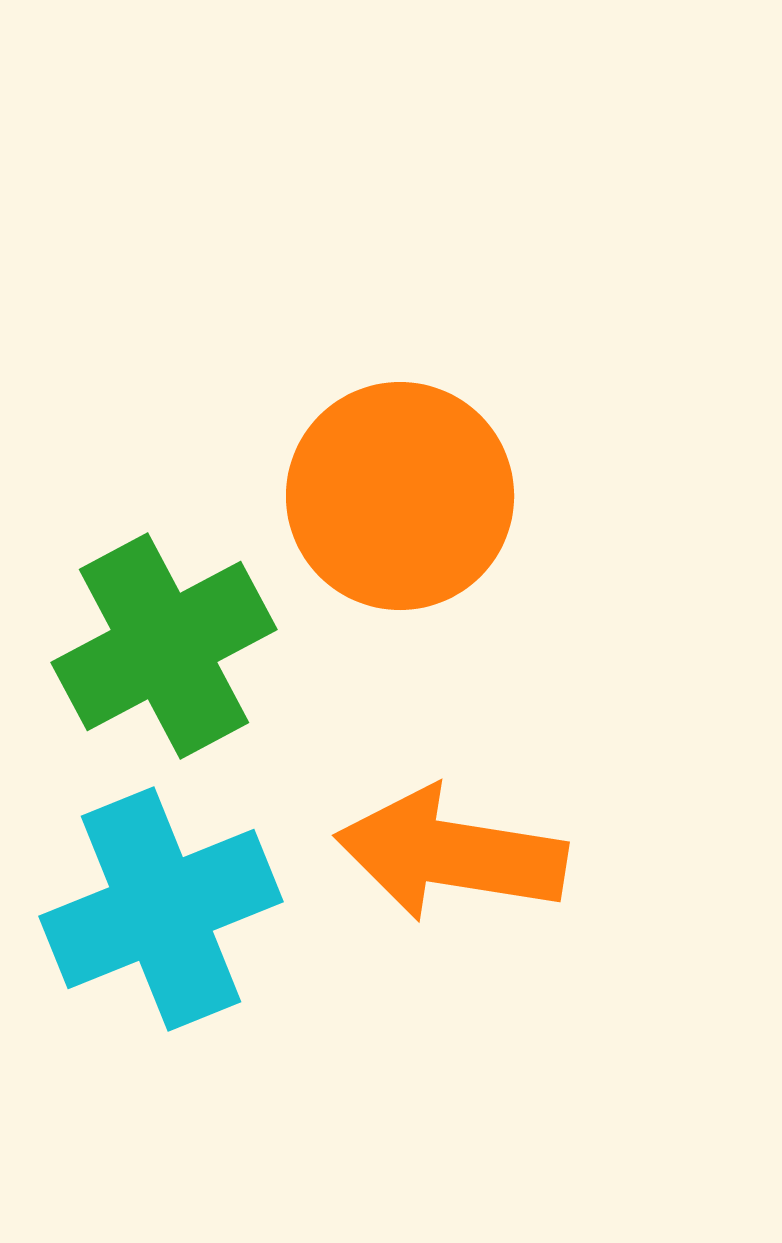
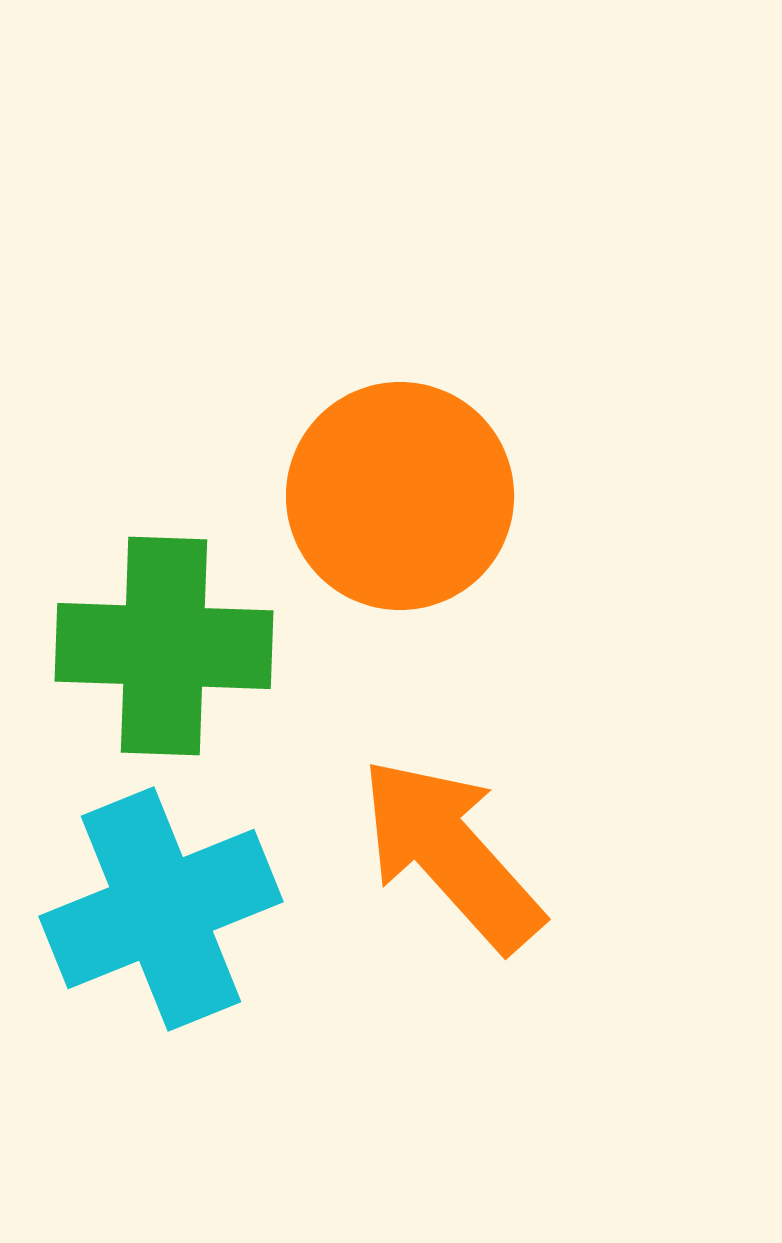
green cross: rotated 30 degrees clockwise
orange arrow: rotated 39 degrees clockwise
